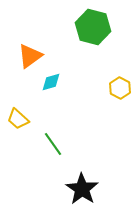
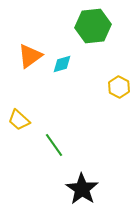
green hexagon: moved 1 px up; rotated 20 degrees counterclockwise
cyan diamond: moved 11 px right, 18 px up
yellow hexagon: moved 1 px left, 1 px up
yellow trapezoid: moved 1 px right, 1 px down
green line: moved 1 px right, 1 px down
